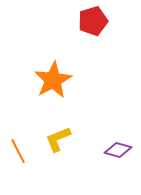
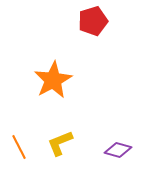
yellow L-shape: moved 2 px right, 4 px down
orange line: moved 1 px right, 4 px up
